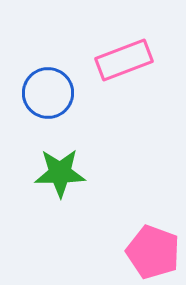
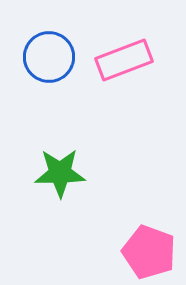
blue circle: moved 1 px right, 36 px up
pink pentagon: moved 4 px left
